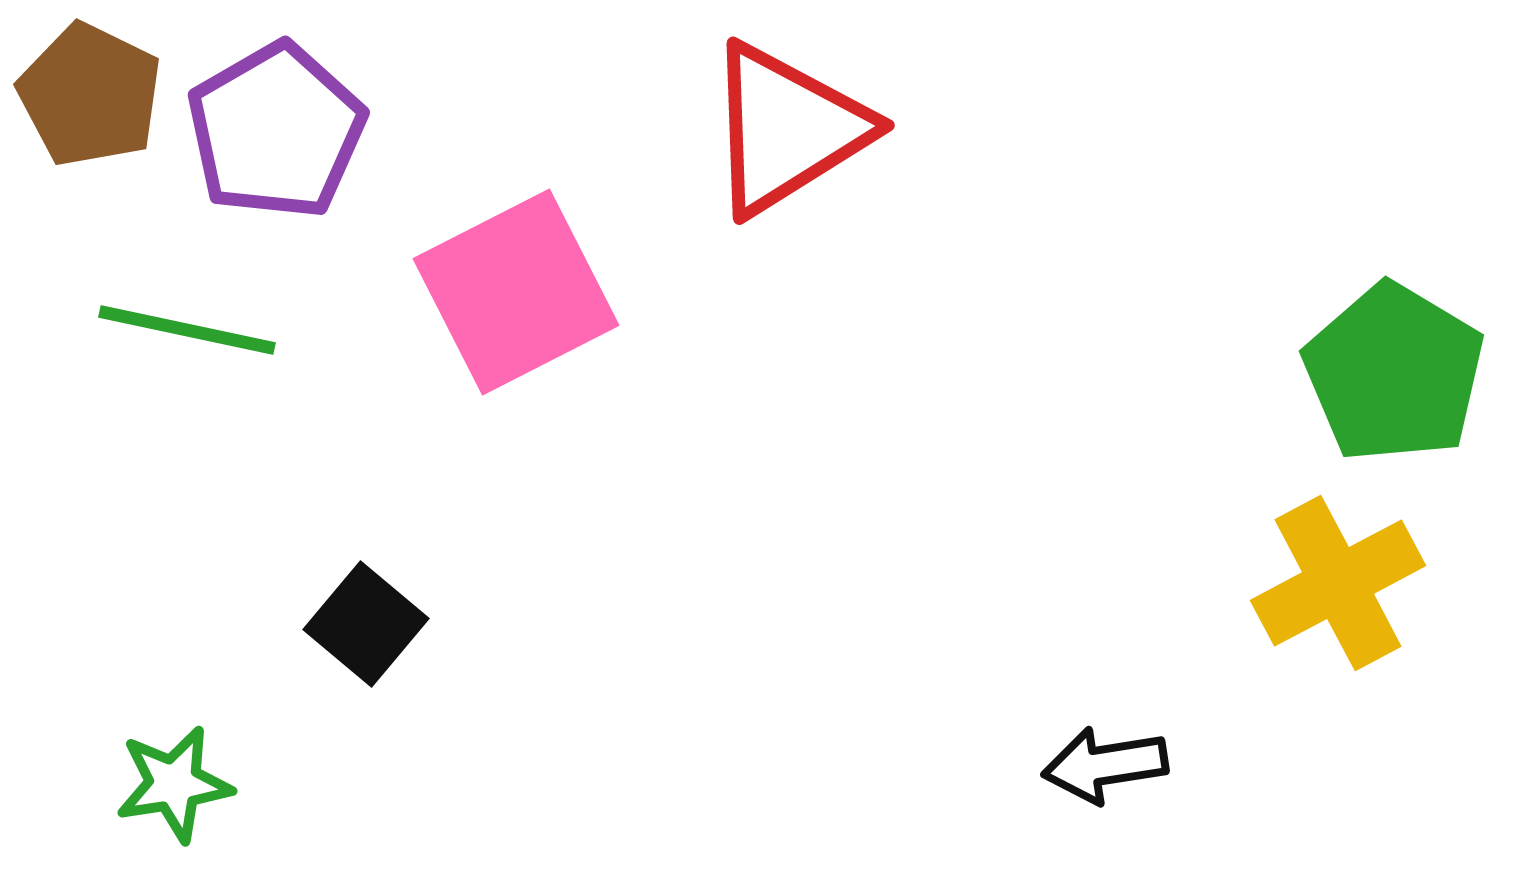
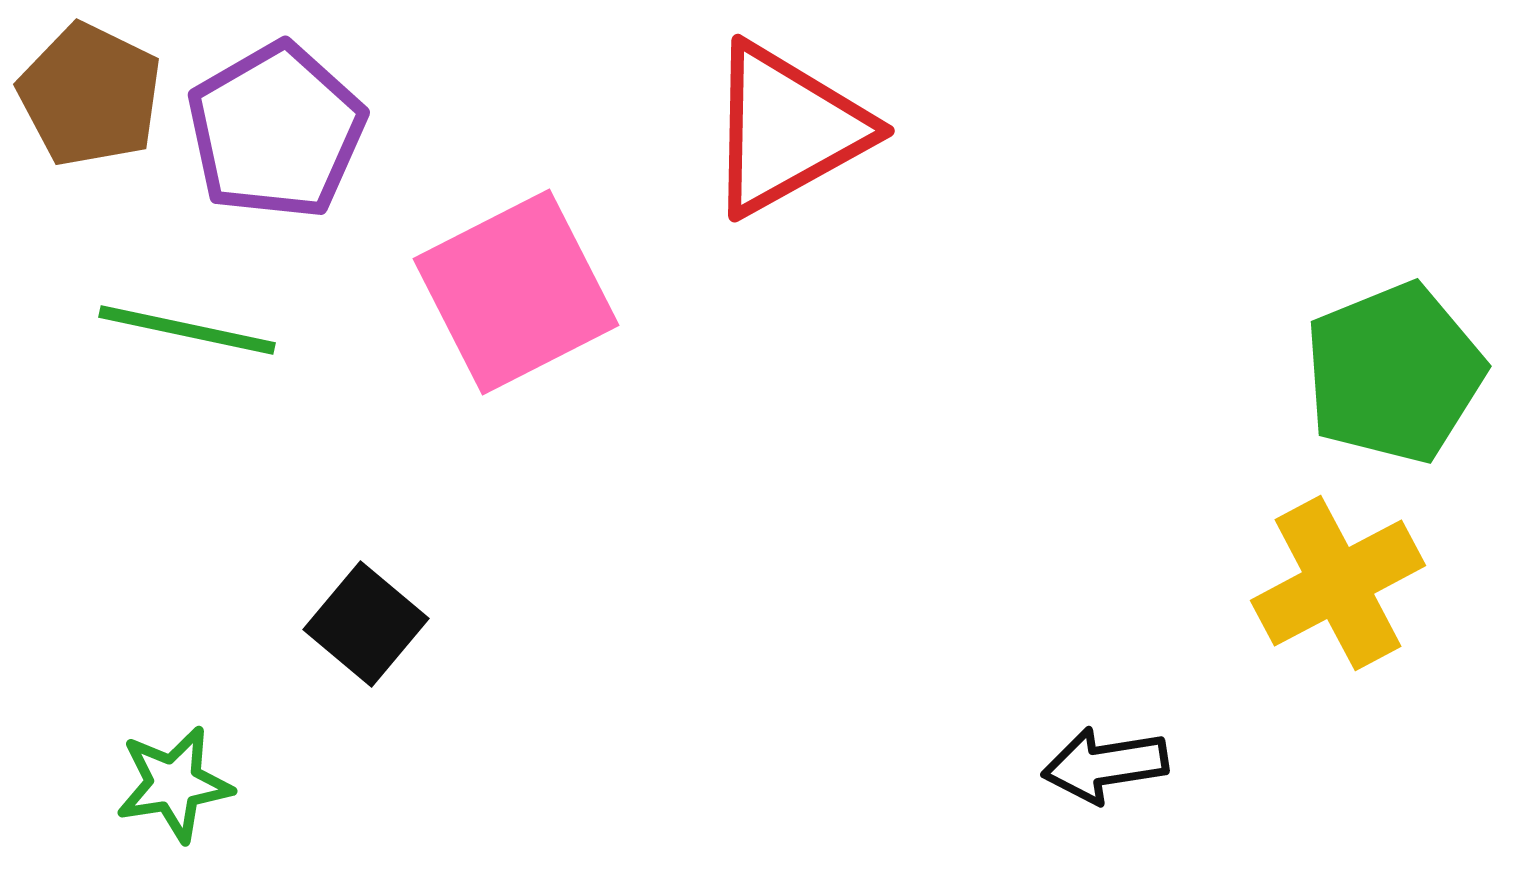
red triangle: rotated 3 degrees clockwise
green pentagon: rotated 19 degrees clockwise
